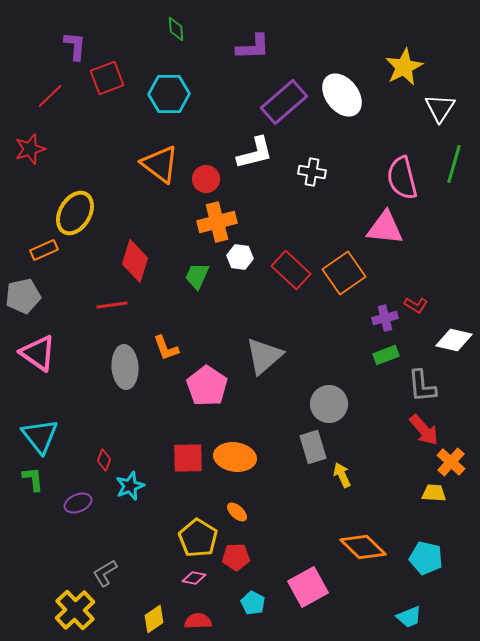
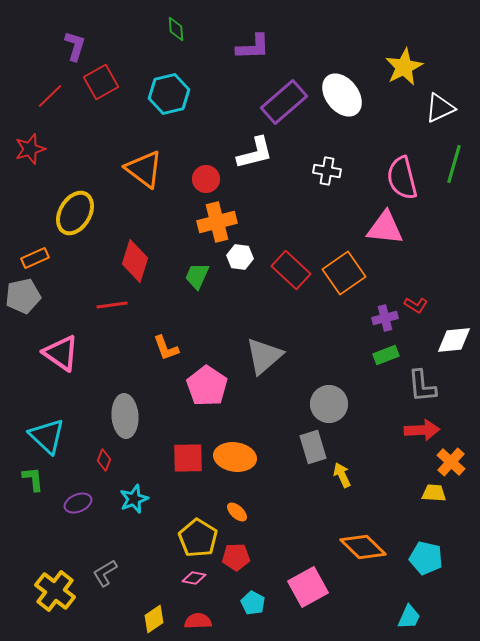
purple L-shape at (75, 46): rotated 12 degrees clockwise
red square at (107, 78): moved 6 px left, 4 px down; rotated 8 degrees counterclockwise
cyan hexagon at (169, 94): rotated 12 degrees counterclockwise
white triangle at (440, 108): rotated 32 degrees clockwise
orange triangle at (160, 164): moved 16 px left, 5 px down
white cross at (312, 172): moved 15 px right, 1 px up
orange rectangle at (44, 250): moved 9 px left, 8 px down
white diamond at (454, 340): rotated 18 degrees counterclockwise
pink triangle at (38, 353): moved 23 px right
gray ellipse at (125, 367): moved 49 px down
red arrow at (424, 430): moved 2 px left; rotated 52 degrees counterclockwise
cyan triangle at (40, 436): moved 7 px right; rotated 9 degrees counterclockwise
cyan star at (130, 486): moved 4 px right, 13 px down
yellow cross at (75, 610): moved 20 px left, 19 px up; rotated 9 degrees counterclockwise
cyan trapezoid at (409, 617): rotated 44 degrees counterclockwise
